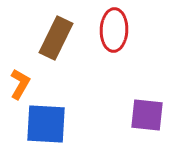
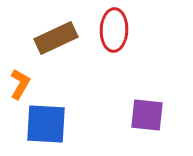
brown rectangle: rotated 39 degrees clockwise
